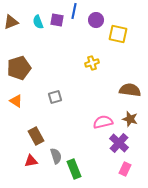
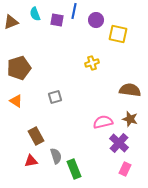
cyan semicircle: moved 3 px left, 8 px up
